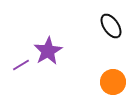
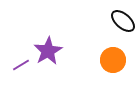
black ellipse: moved 12 px right, 5 px up; rotated 15 degrees counterclockwise
orange circle: moved 22 px up
